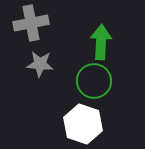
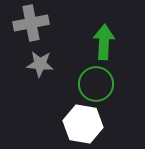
green arrow: moved 3 px right
green circle: moved 2 px right, 3 px down
white hexagon: rotated 9 degrees counterclockwise
